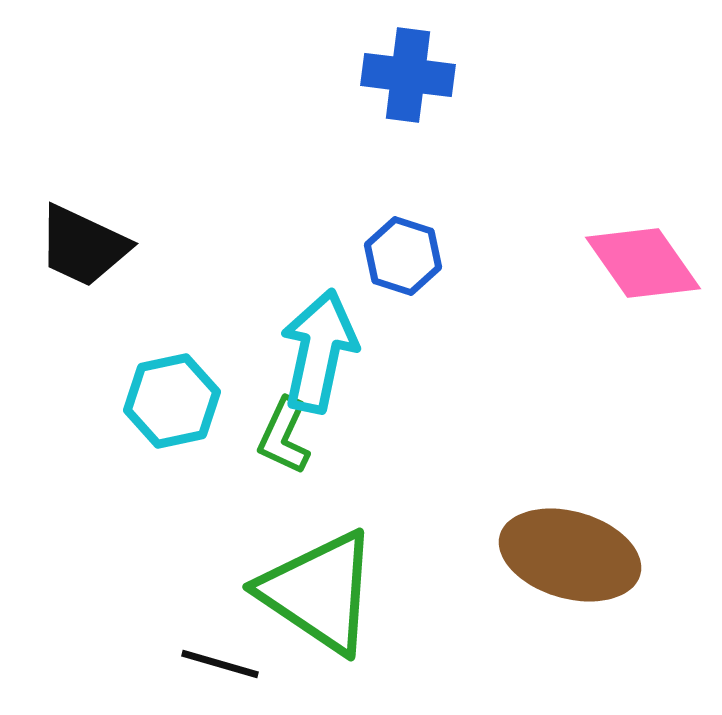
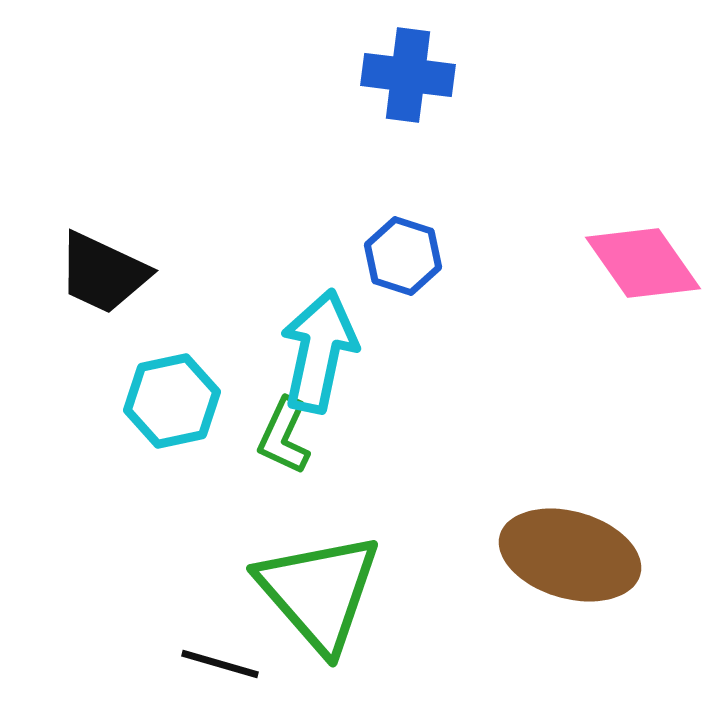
black trapezoid: moved 20 px right, 27 px down
green triangle: rotated 15 degrees clockwise
